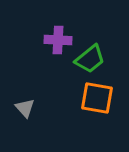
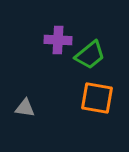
green trapezoid: moved 4 px up
gray triangle: rotated 40 degrees counterclockwise
